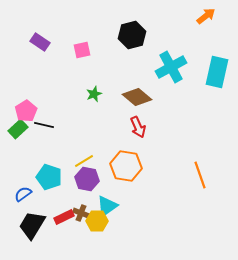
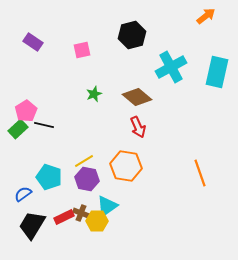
purple rectangle: moved 7 px left
orange line: moved 2 px up
